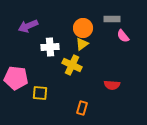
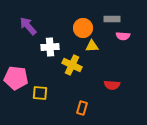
purple arrow: rotated 72 degrees clockwise
pink semicircle: rotated 48 degrees counterclockwise
yellow triangle: moved 10 px right, 2 px down; rotated 32 degrees clockwise
